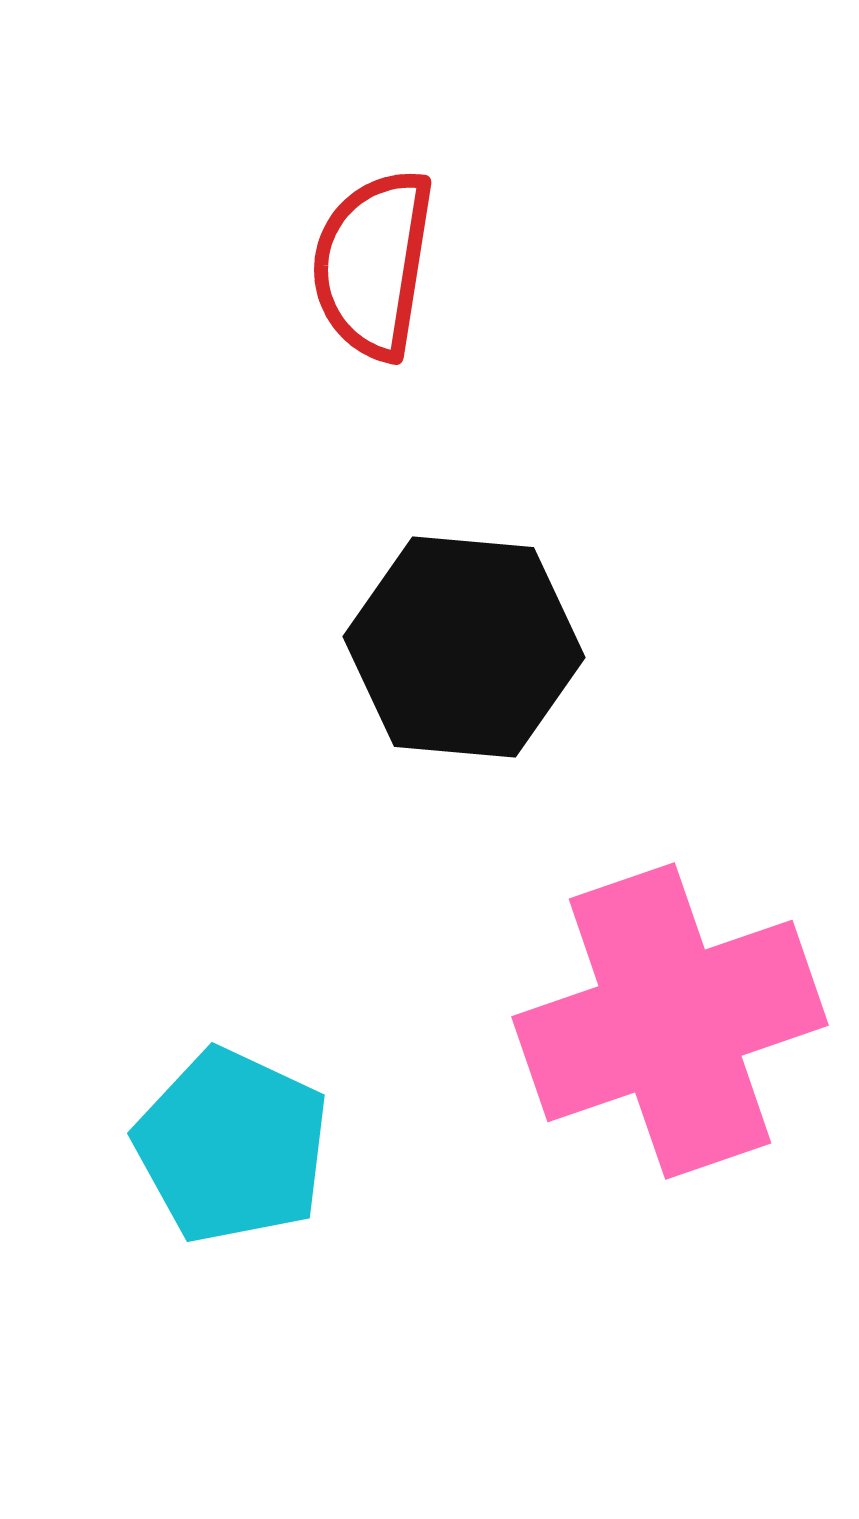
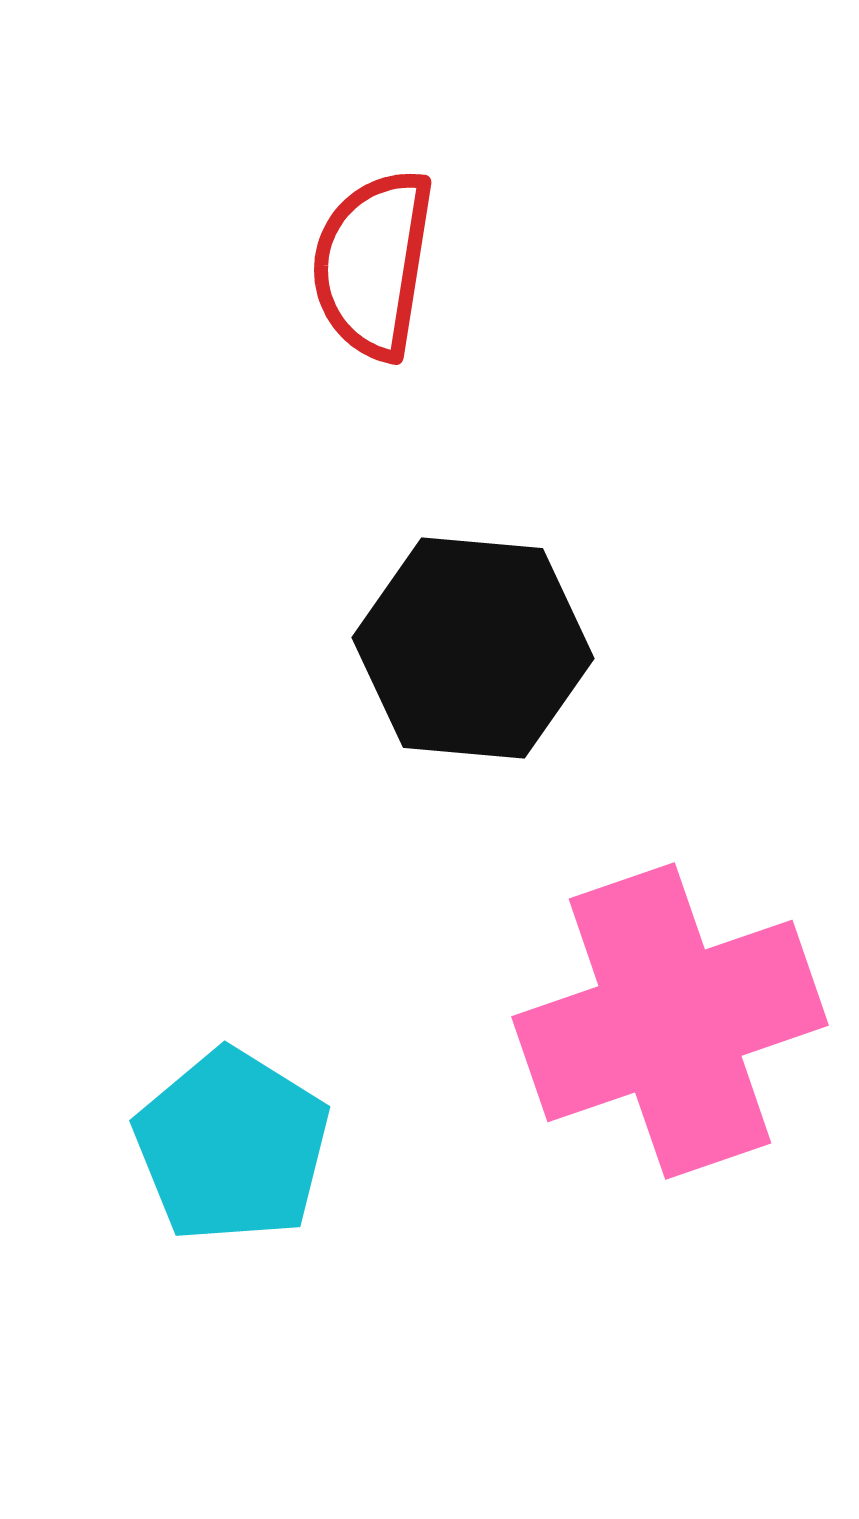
black hexagon: moved 9 px right, 1 px down
cyan pentagon: rotated 7 degrees clockwise
